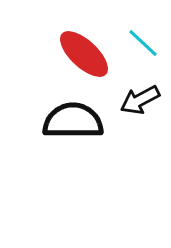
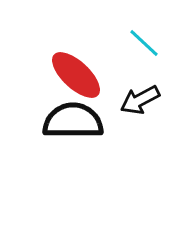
cyan line: moved 1 px right
red ellipse: moved 8 px left, 21 px down
